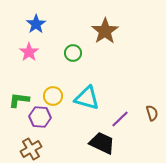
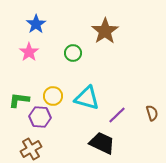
purple line: moved 3 px left, 4 px up
